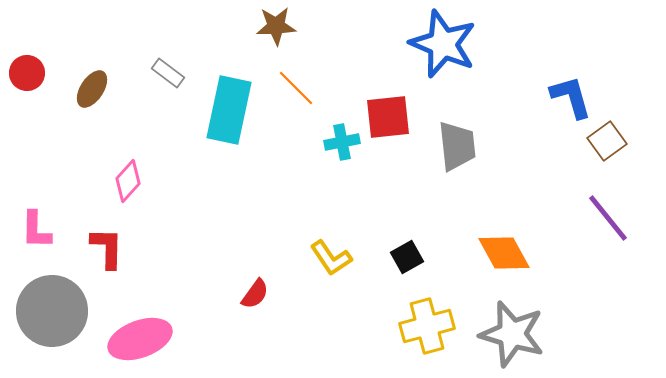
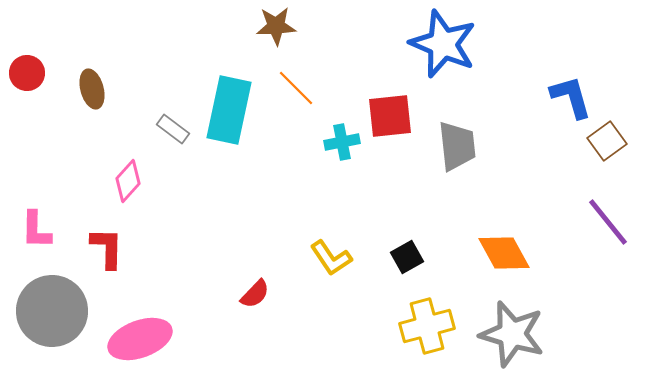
gray rectangle: moved 5 px right, 56 px down
brown ellipse: rotated 48 degrees counterclockwise
red square: moved 2 px right, 1 px up
purple line: moved 4 px down
red semicircle: rotated 8 degrees clockwise
